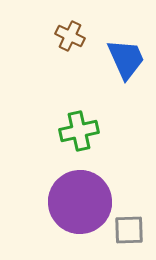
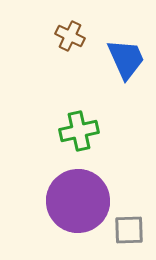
purple circle: moved 2 px left, 1 px up
